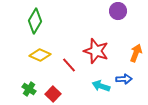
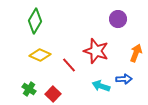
purple circle: moved 8 px down
